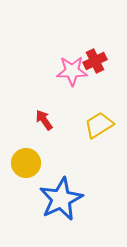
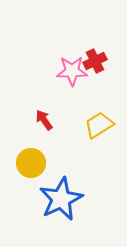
yellow circle: moved 5 px right
